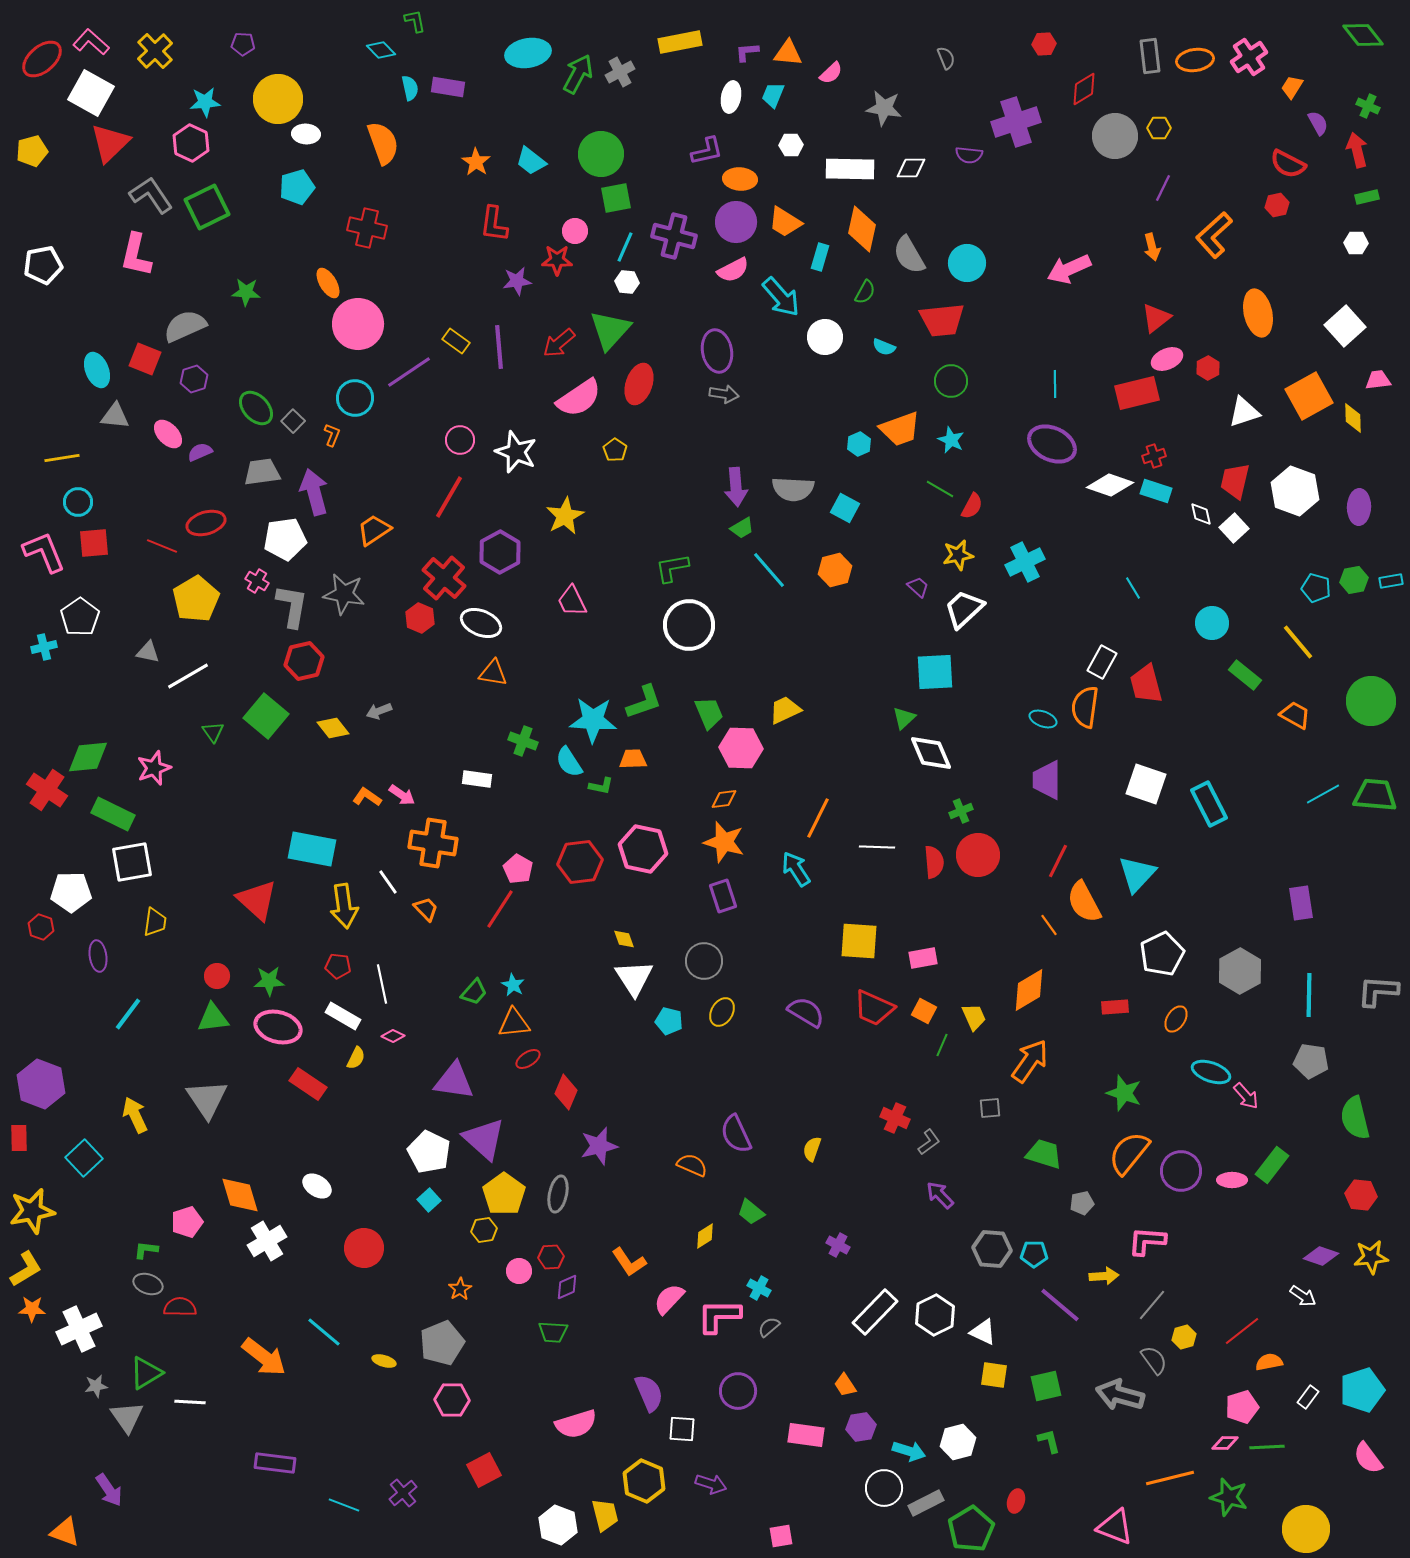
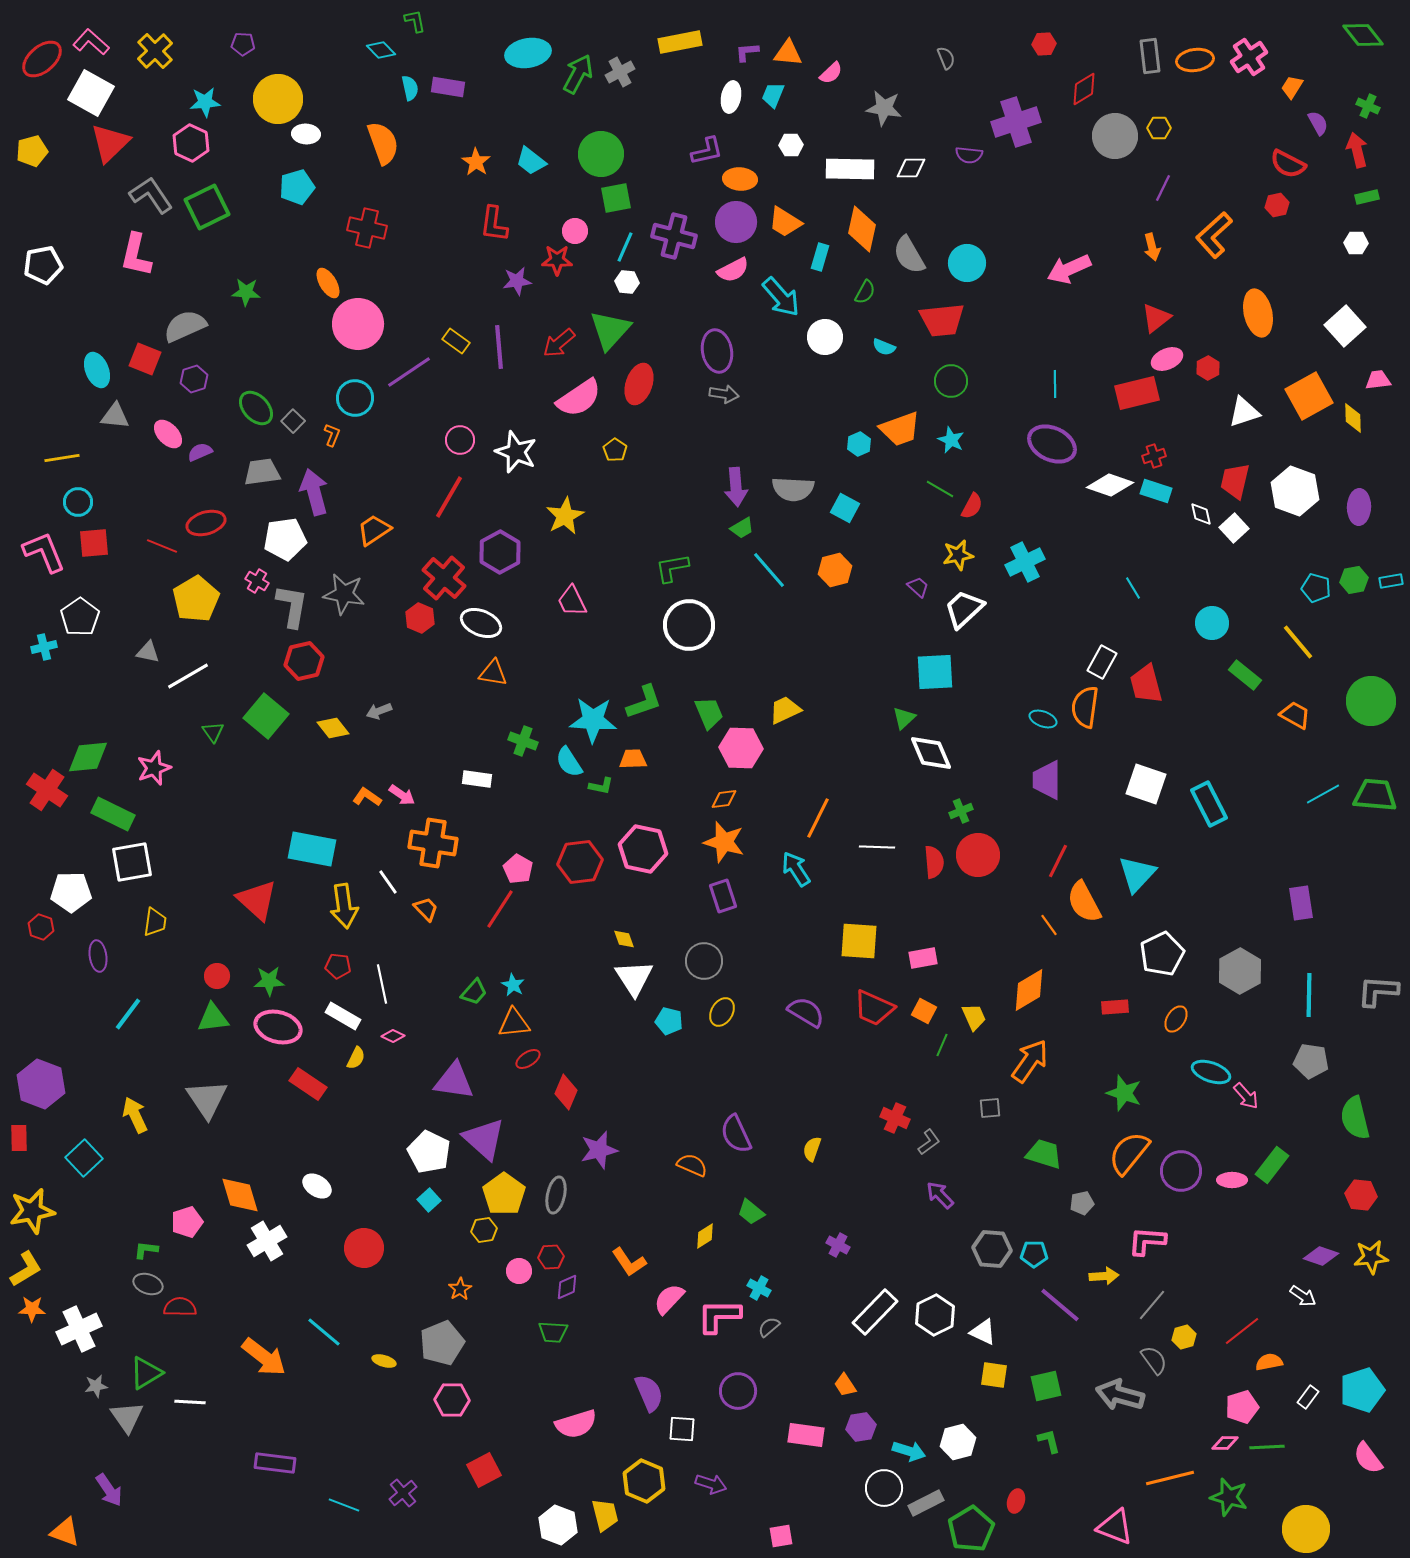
purple star at (599, 1146): moved 4 px down
gray ellipse at (558, 1194): moved 2 px left, 1 px down
